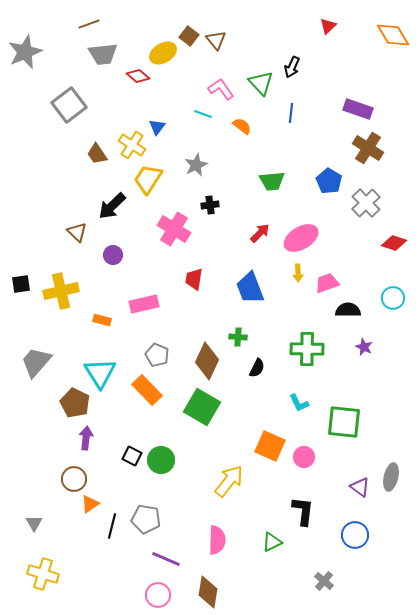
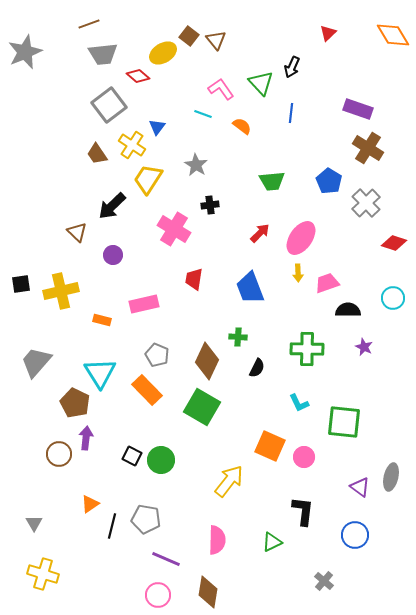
red triangle at (328, 26): moved 7 px down
gray square at (69, 105): moved 40 px right
gray star at (196, 165): rotated 15 degrees counterclockwise
pink ellipse at (301, 238): rotated 24 degrees counterclockwise
brown circle at (74, 479): moved 15 px left, 25 px up
